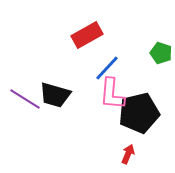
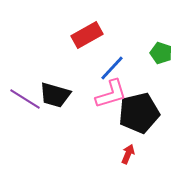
blue line: moved 5 px right
pink L-shape: moved 1 px left; rotated 112 degrees counterclockwise
